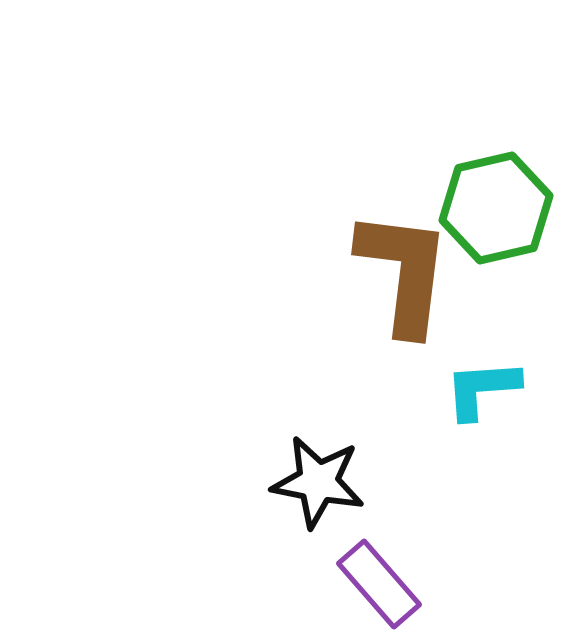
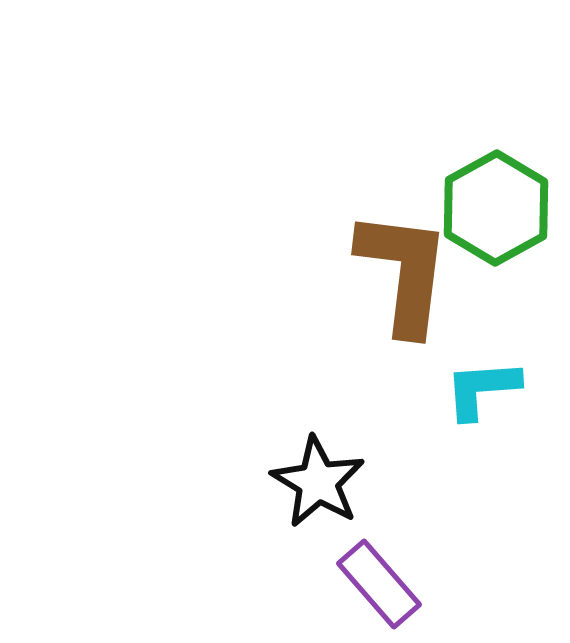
green hexagon: rotated 16 degrees counterclockwise
black star: rotated 20 degrees clockwise
